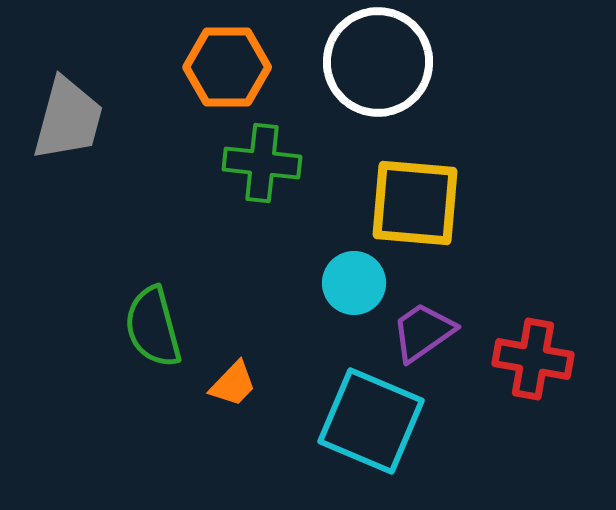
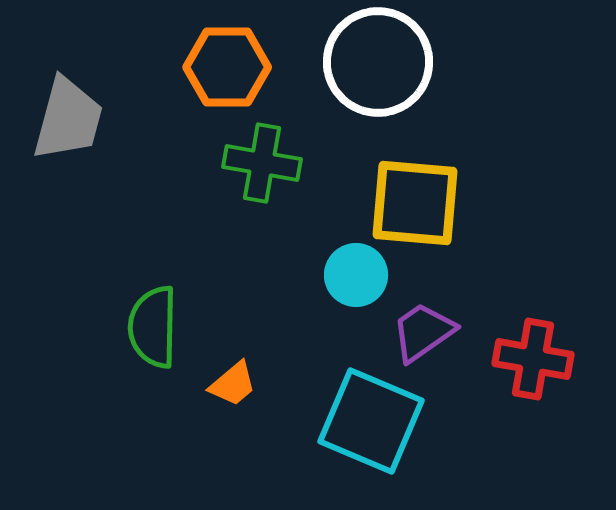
green cross: rotated 4 degrees clockwise
cyan circle: moved 2 px right, 8 px up
green semicircle: rotated 16 degrees clockwise
orange trapezoid: rotated 6 degrees clockwise
